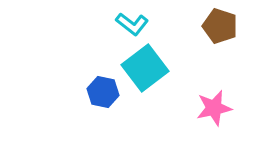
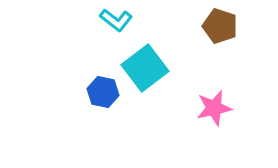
cyan L-shape: moved 16 px left, 4 px up
